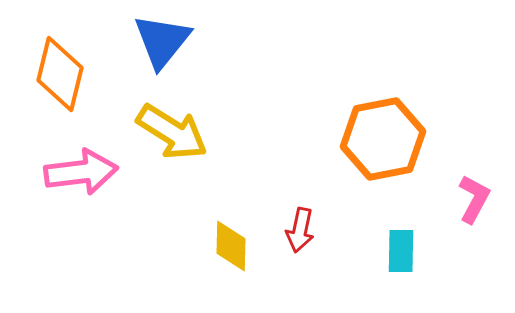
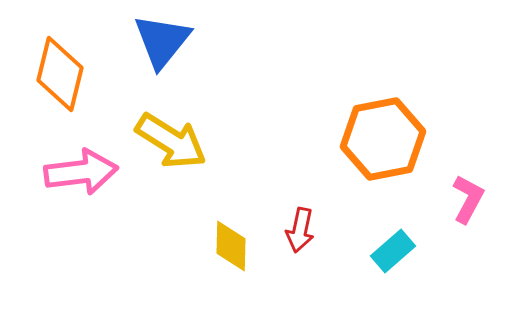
yellow arrow: moved 1 px left, 9 px down
pink L-shape: moved 6 px left
cyan rectangle: moved 8 px left; rotated 48 degrees clockwise
